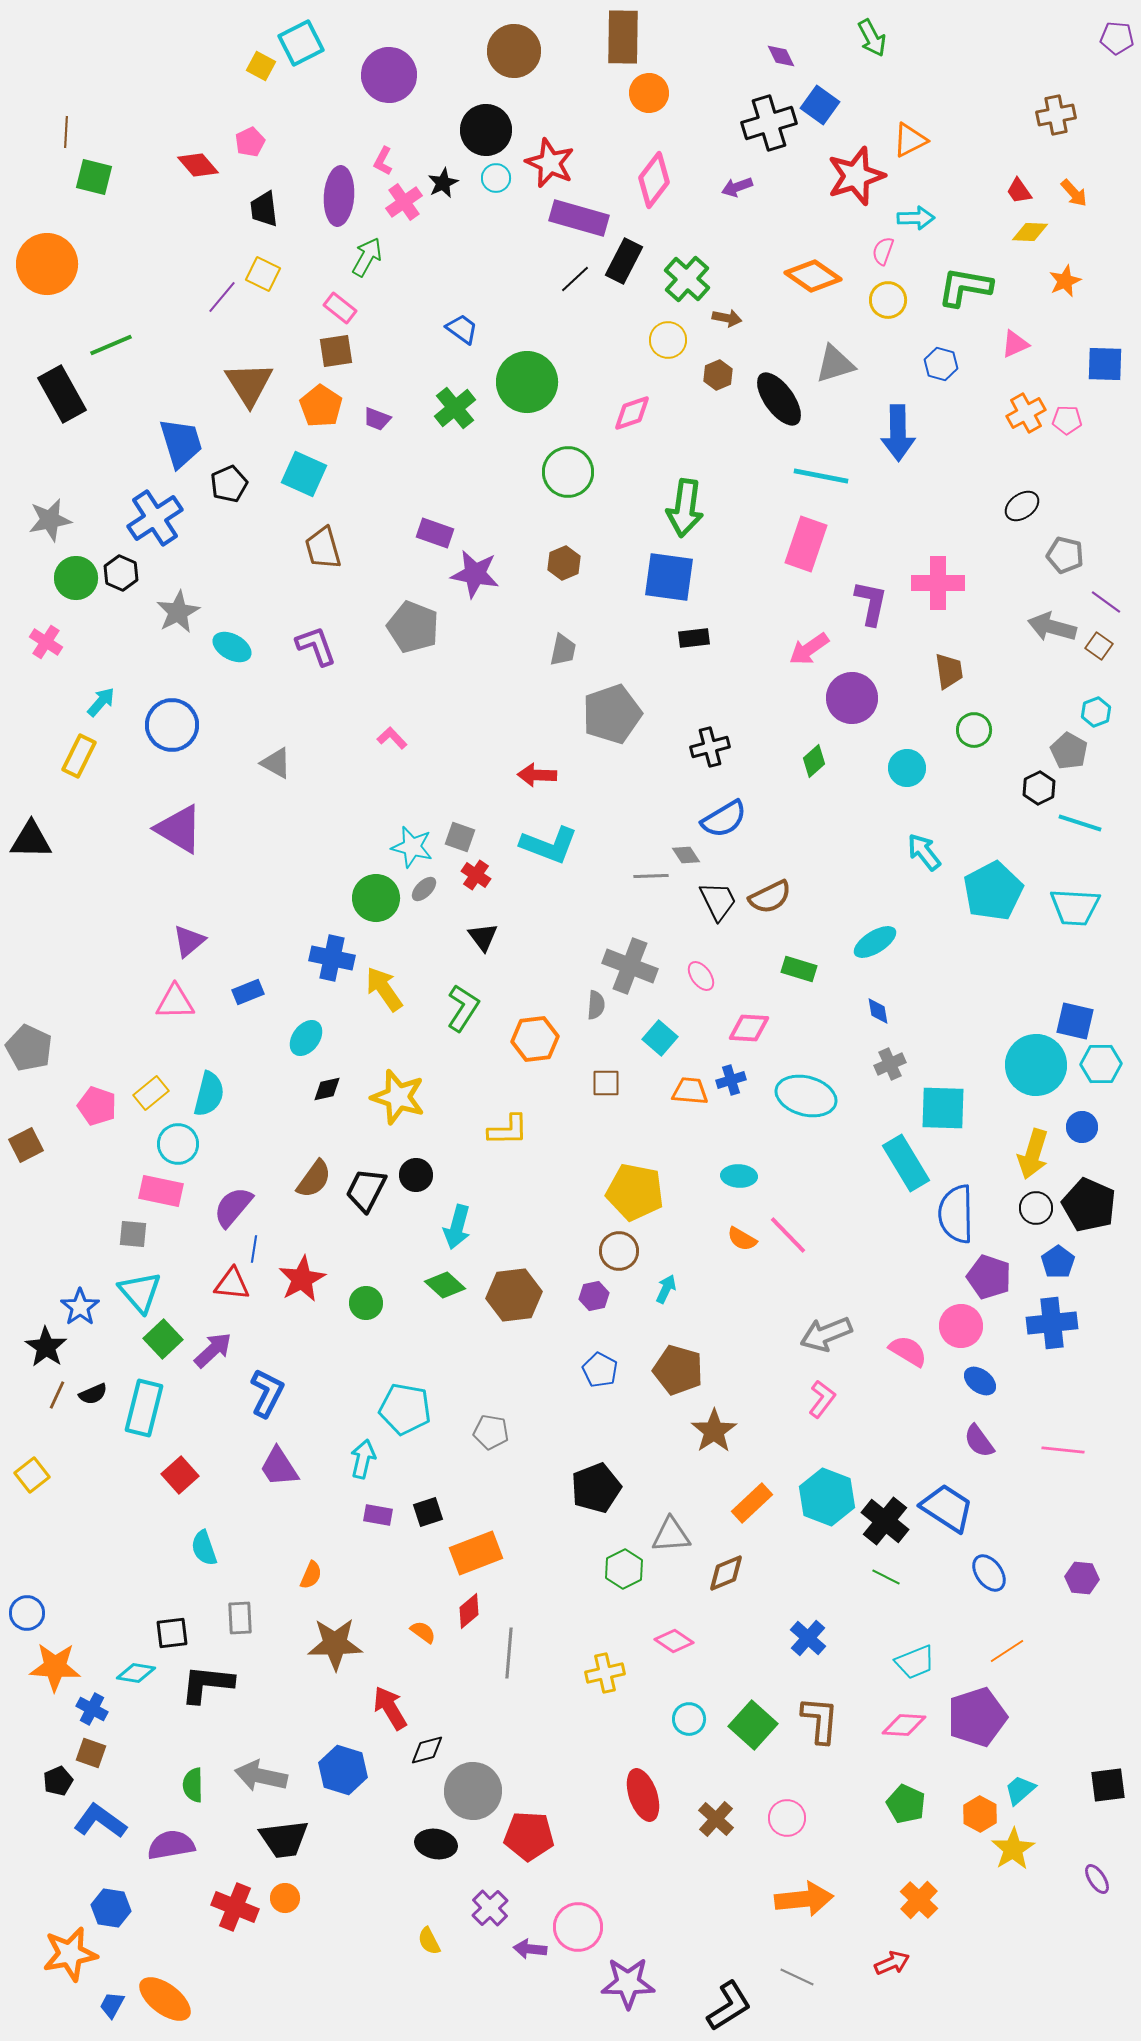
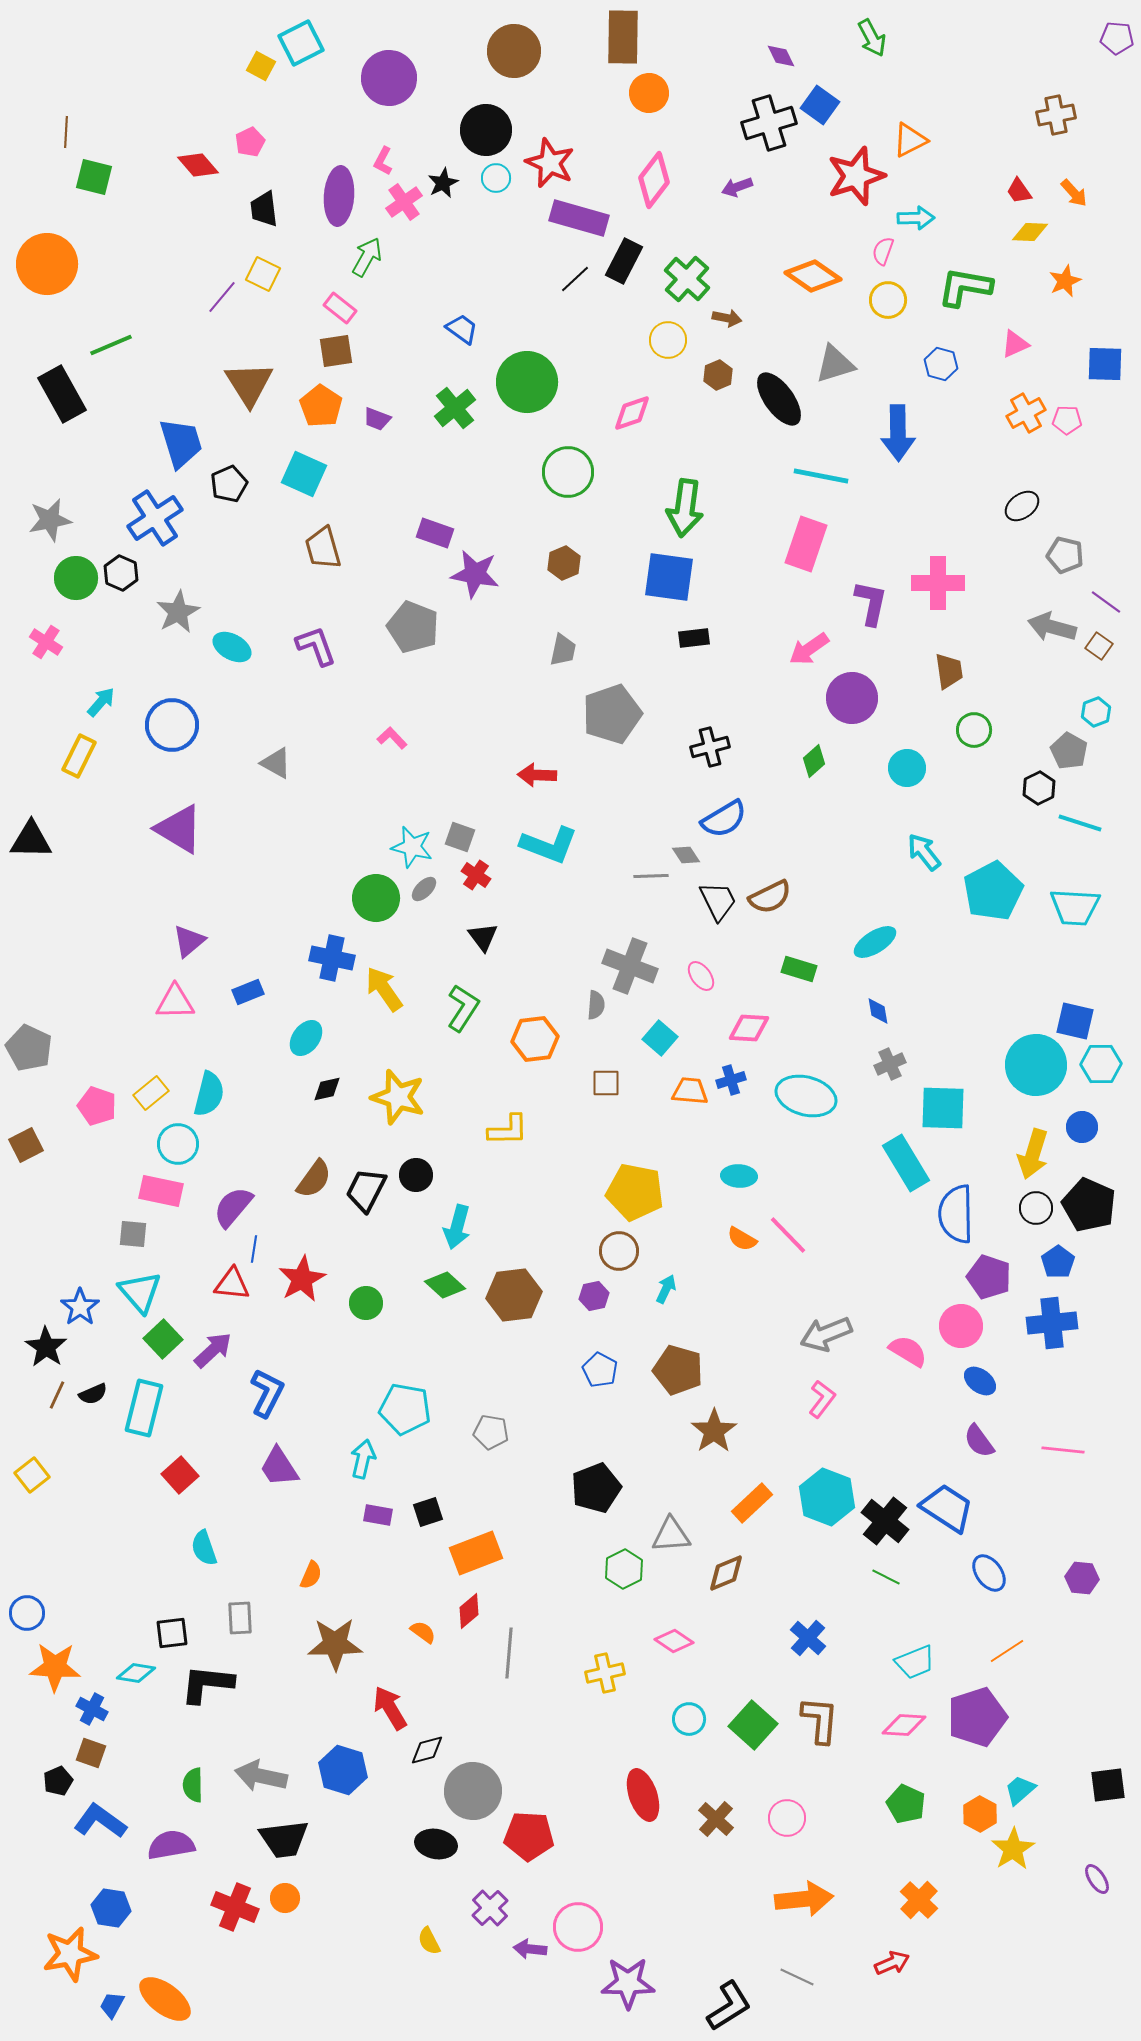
purple circle at (389, 75): moved 3 px down
